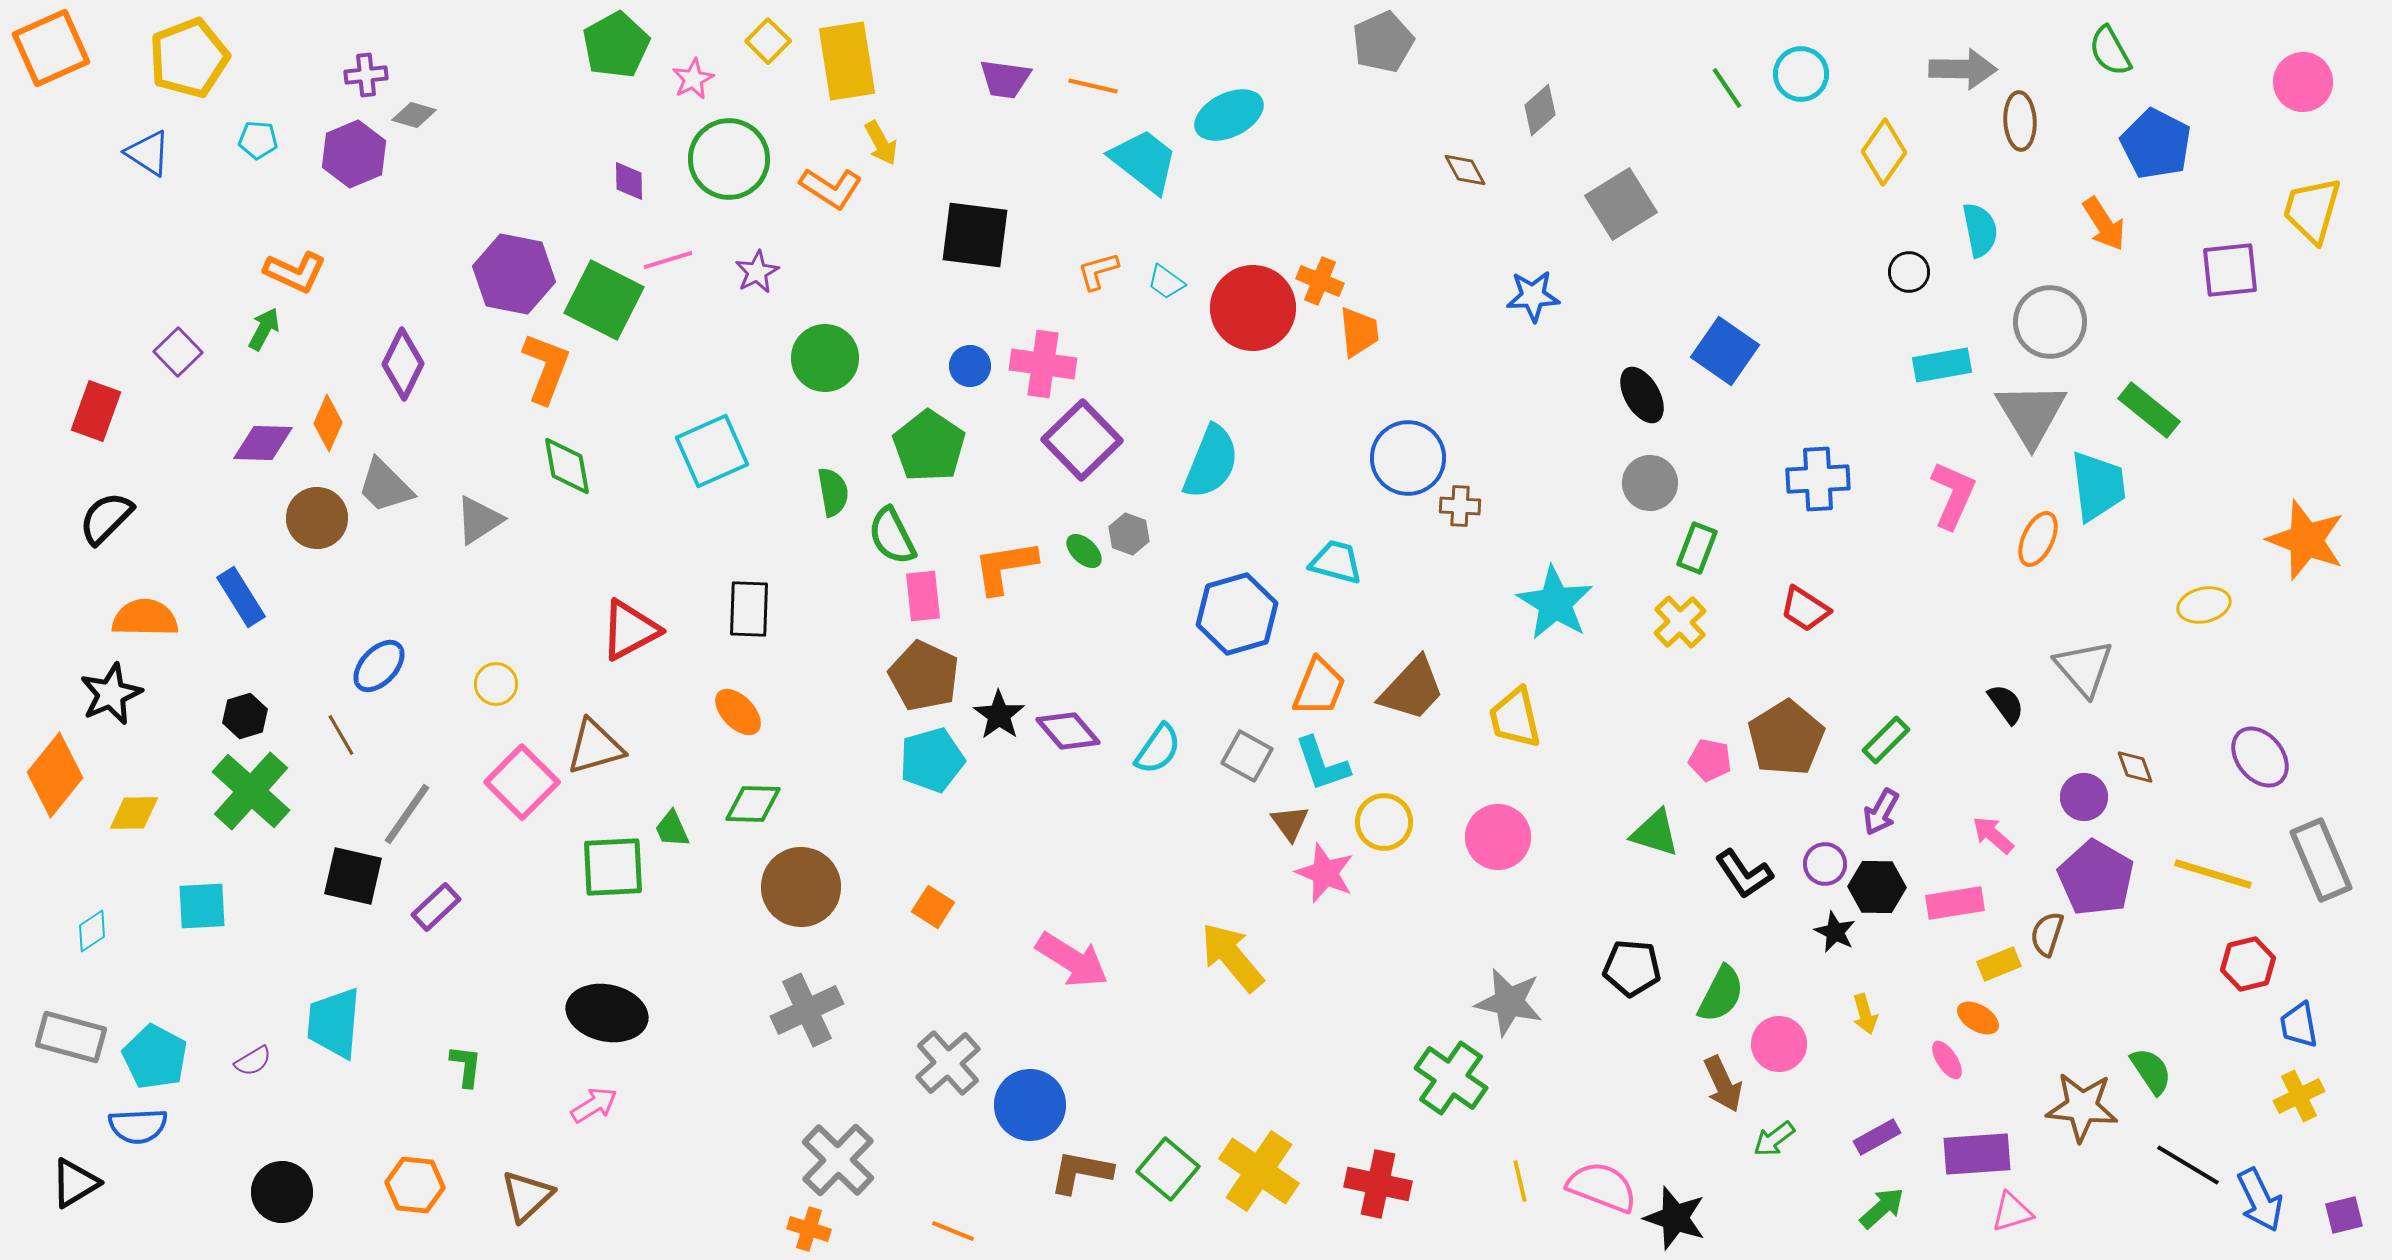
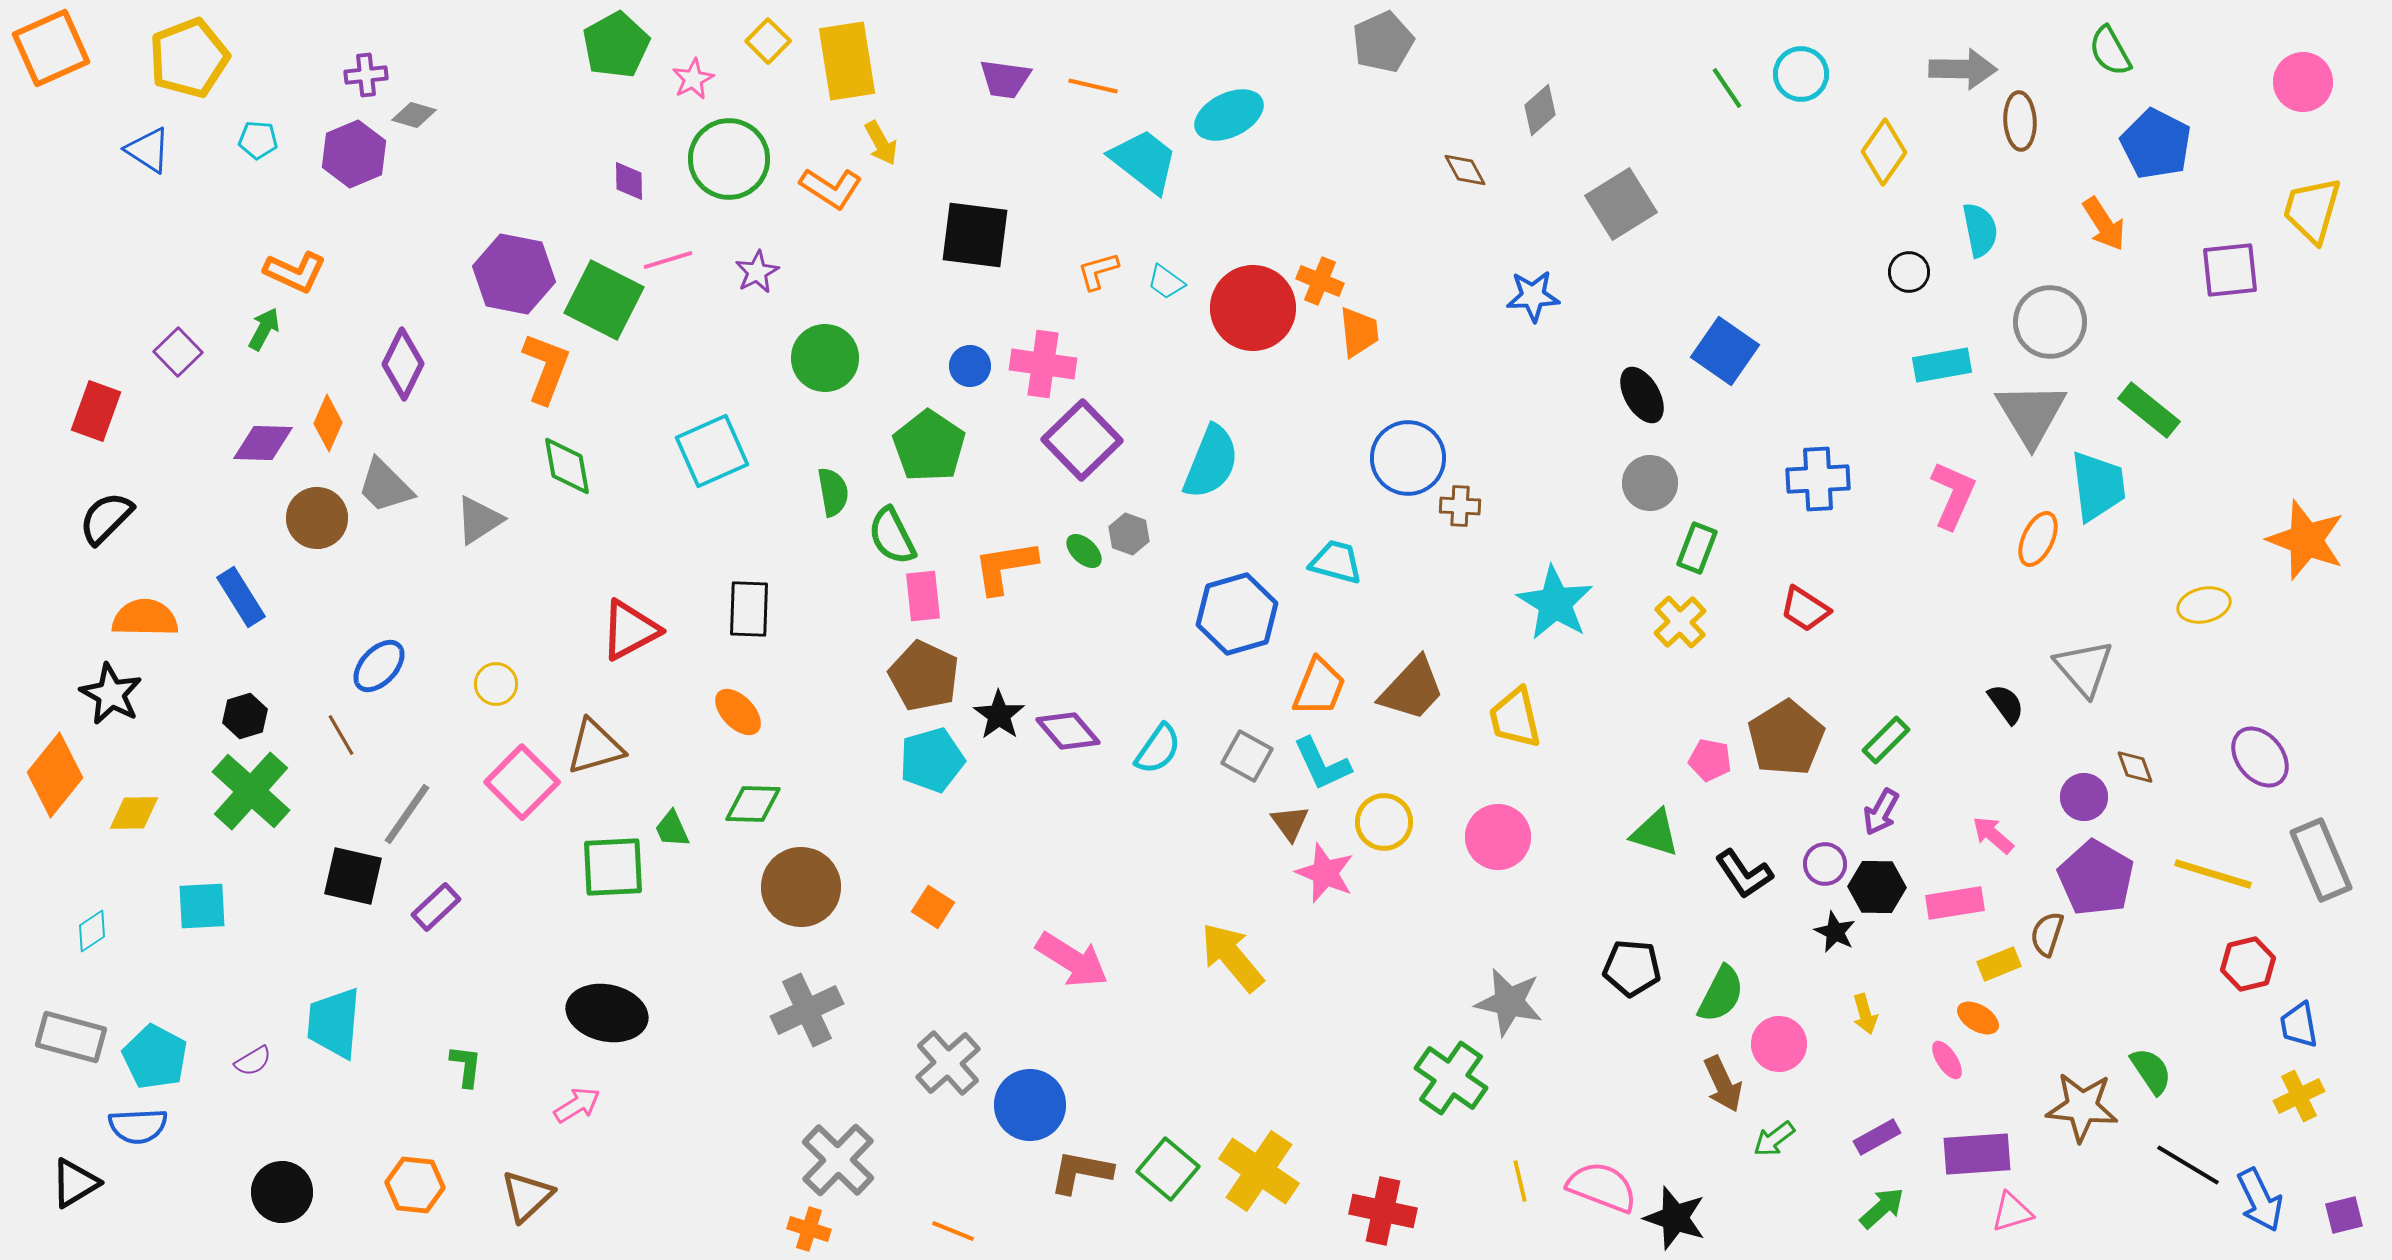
blue triangle at (148, 153): moved 3 px up
black star at (111, 694): rotated 20 degrees counterclockwise
cyan L-shape at (1322, 764): rotated 6 degrees counterclockwise
pink arrow at (594, 1105): moved 17 px left
red cross at (1378, 1184): moved 5 px right, 27 px down
